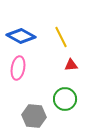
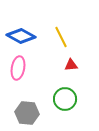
gray hexagon: moved 7 px left, 3 px up
